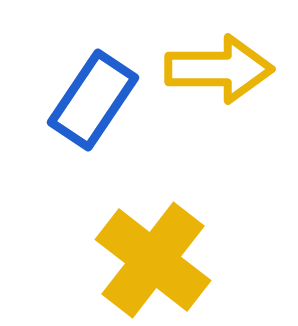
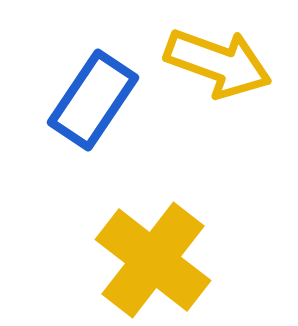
yellow arrow: moved 1 px left, 6 px up; rotated 20 degrees clockwise
